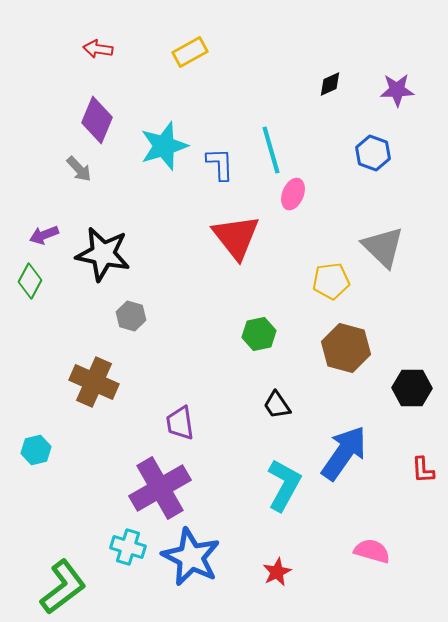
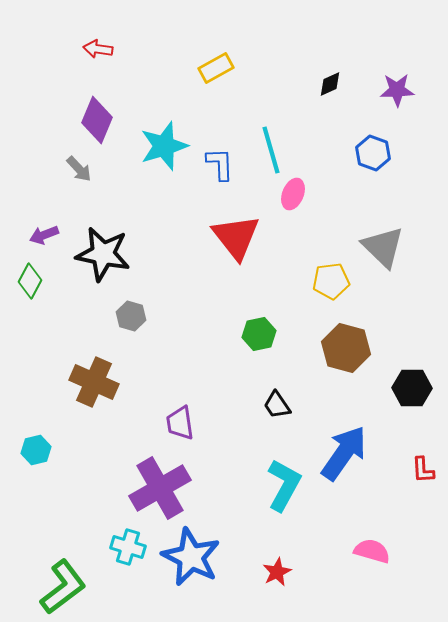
yellow rectangle: moved 26 px right, 16 px down
